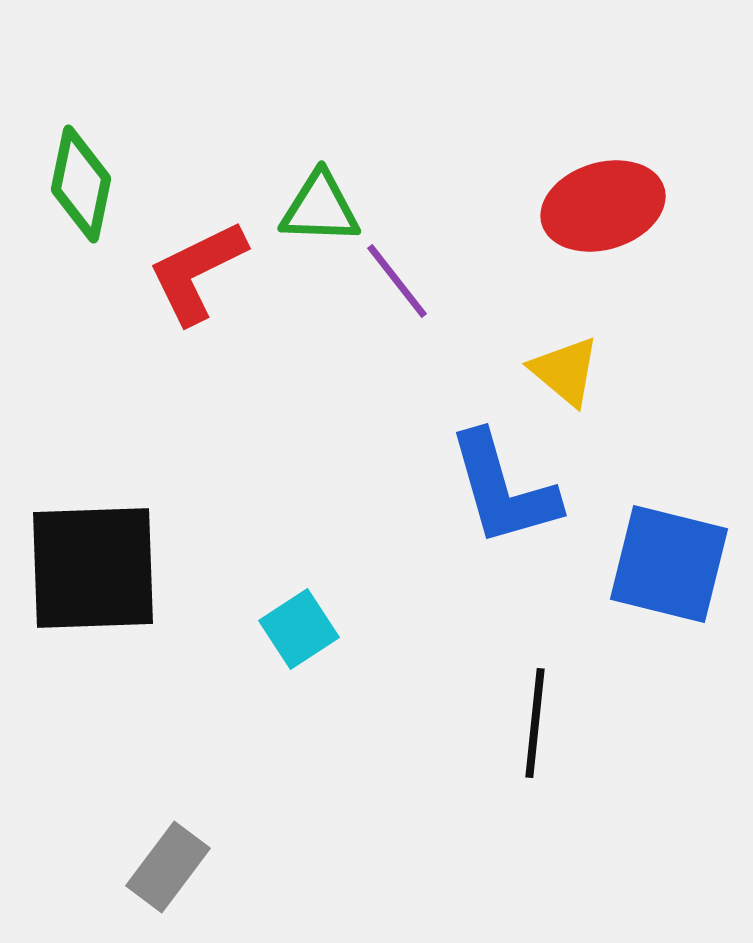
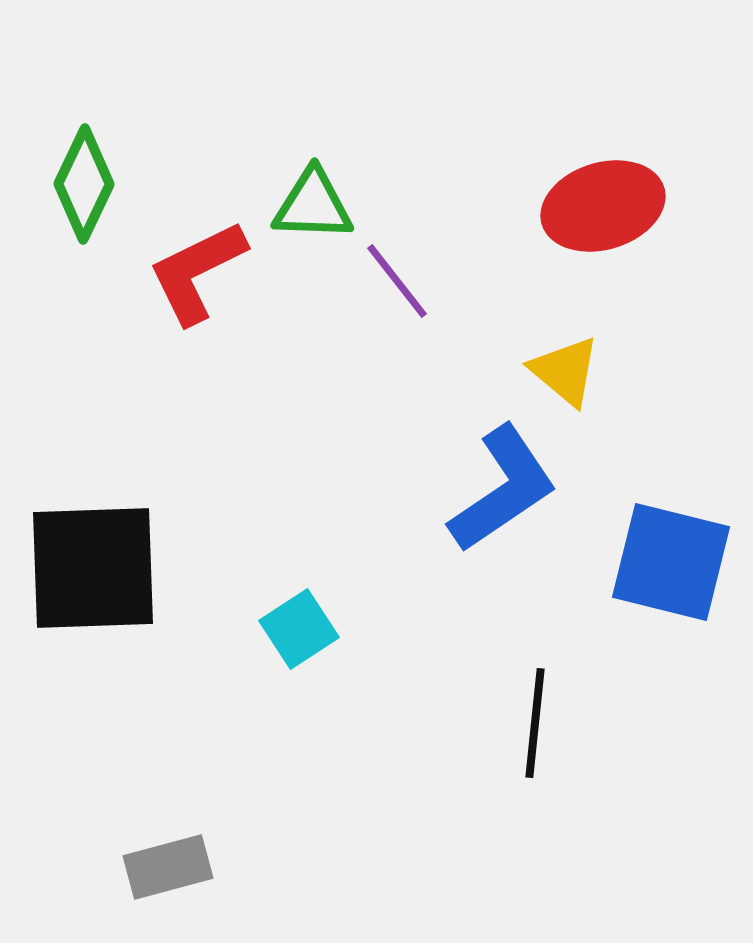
green diamond: moved 3 px right; rotated 14 degrees clockwise
green triangle: moved 7 px left, 3 px up
blue L-shape: rotated 108 degrees counterclockwise
blue square: moved 2 px right, 2 px up
gray rectangle: rotated 38 degrees clockwise
